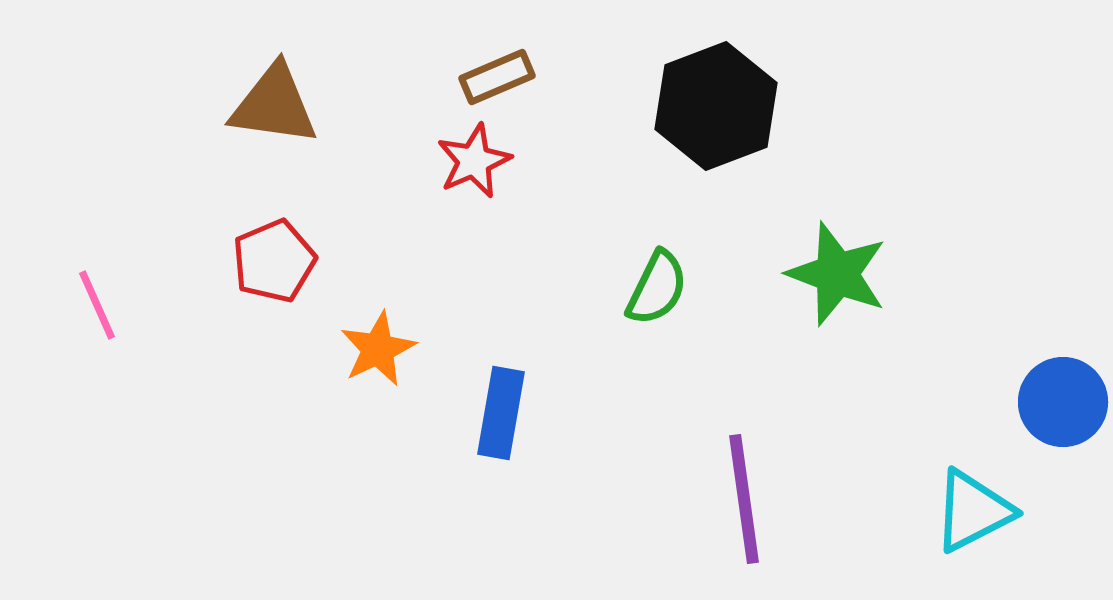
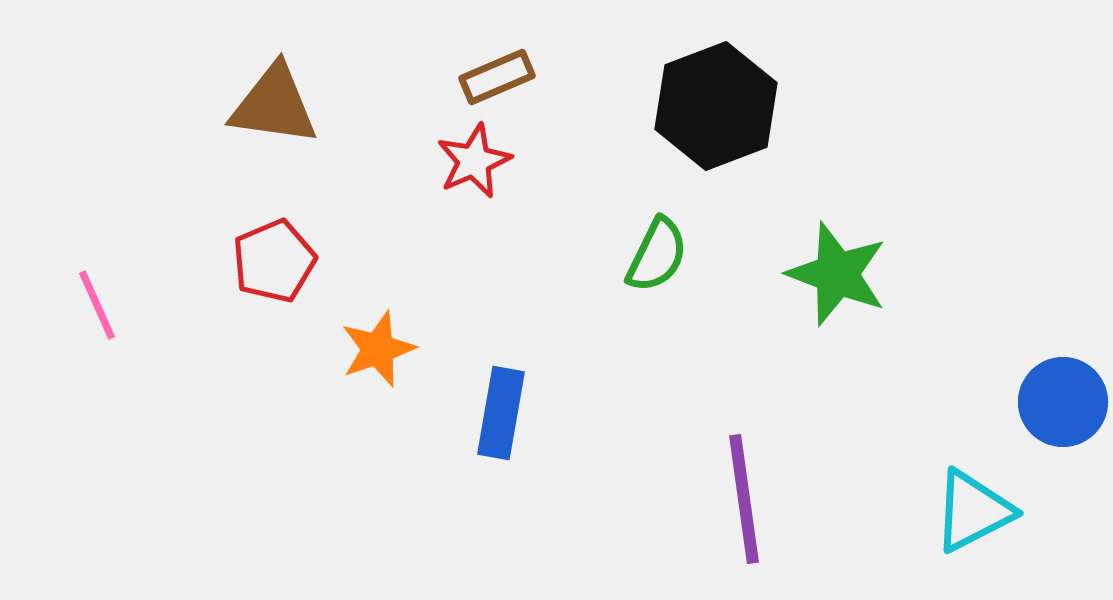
green semicircle: moved 33 px up
orange star: rotated 6 degrees clockwise
